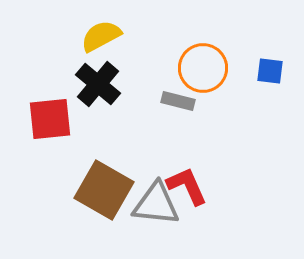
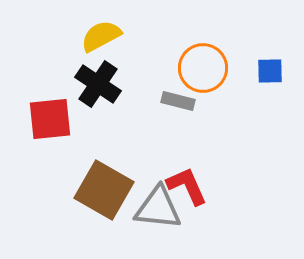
blue square: rotated 8 degrees counterclockwise
black cross: rotated 6 degrees counterclockwise
gray triangle: moved 2 px right, 4 px down
